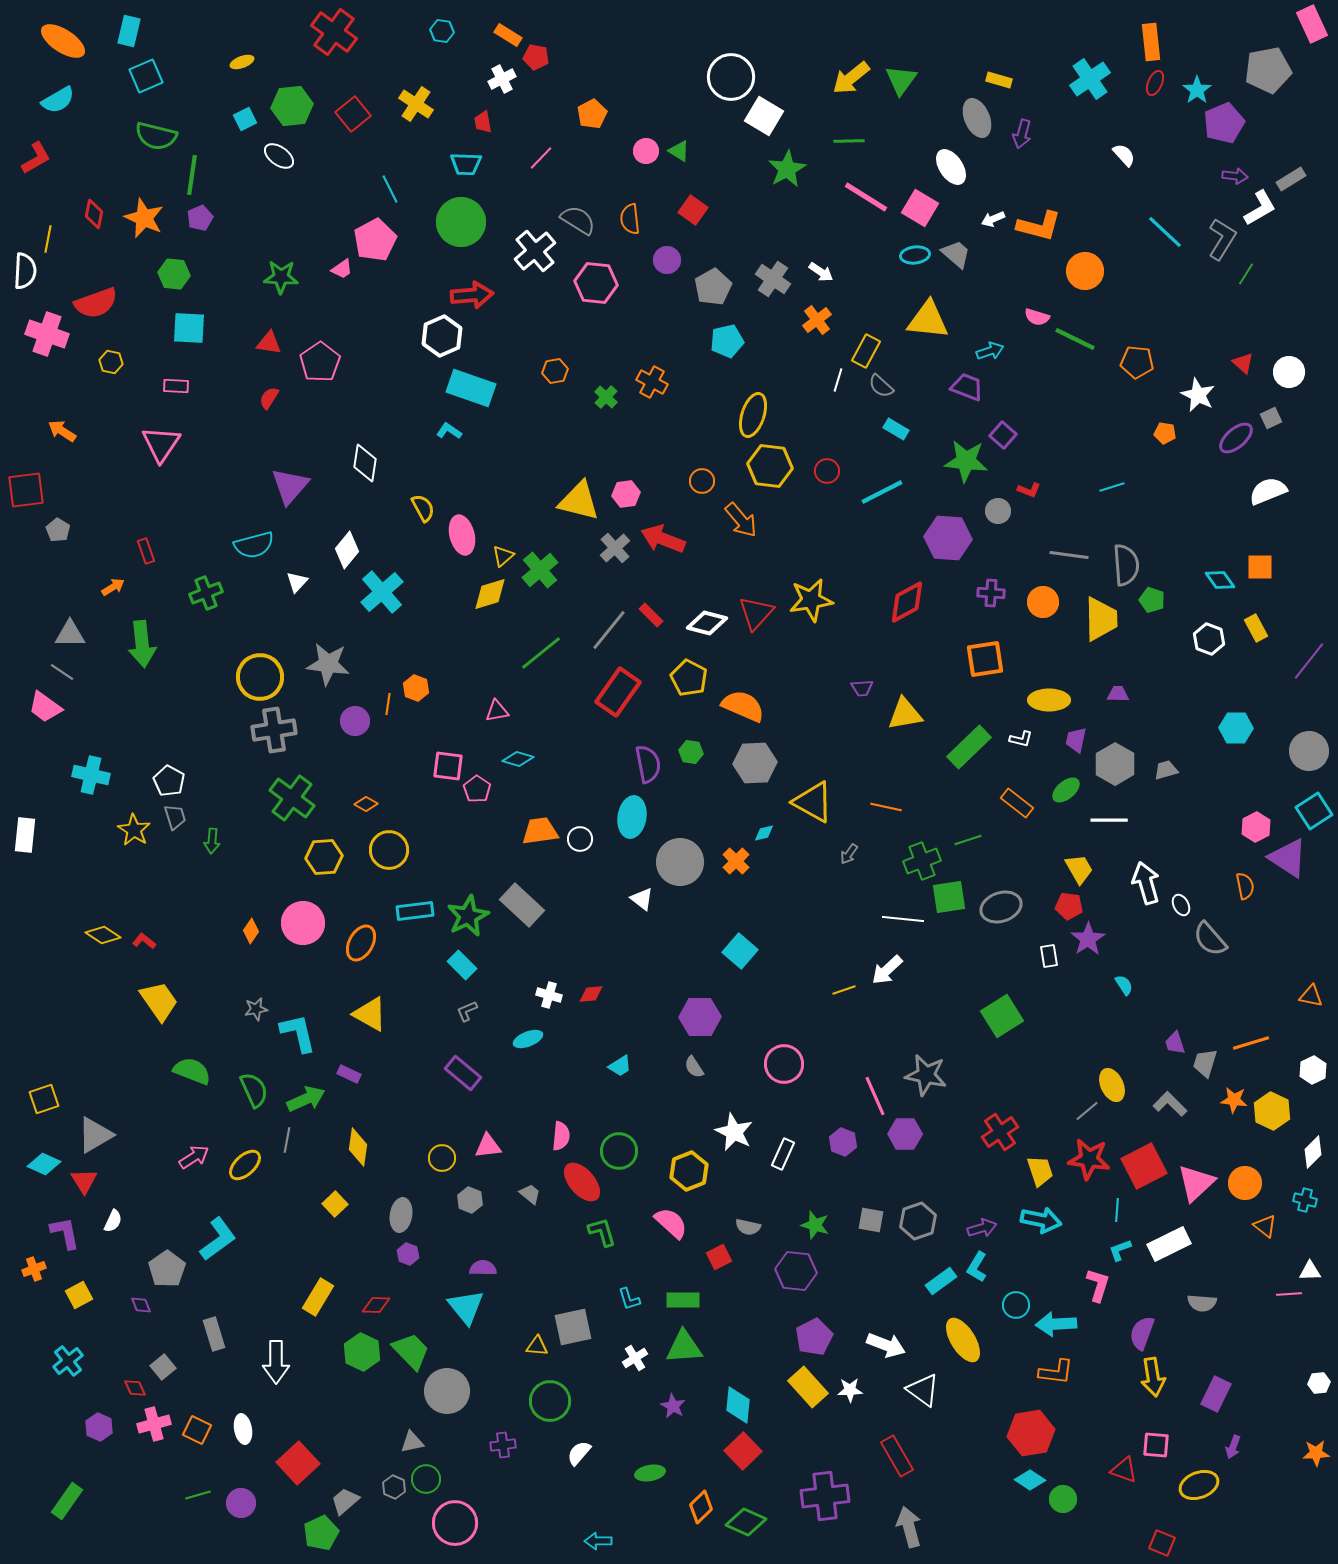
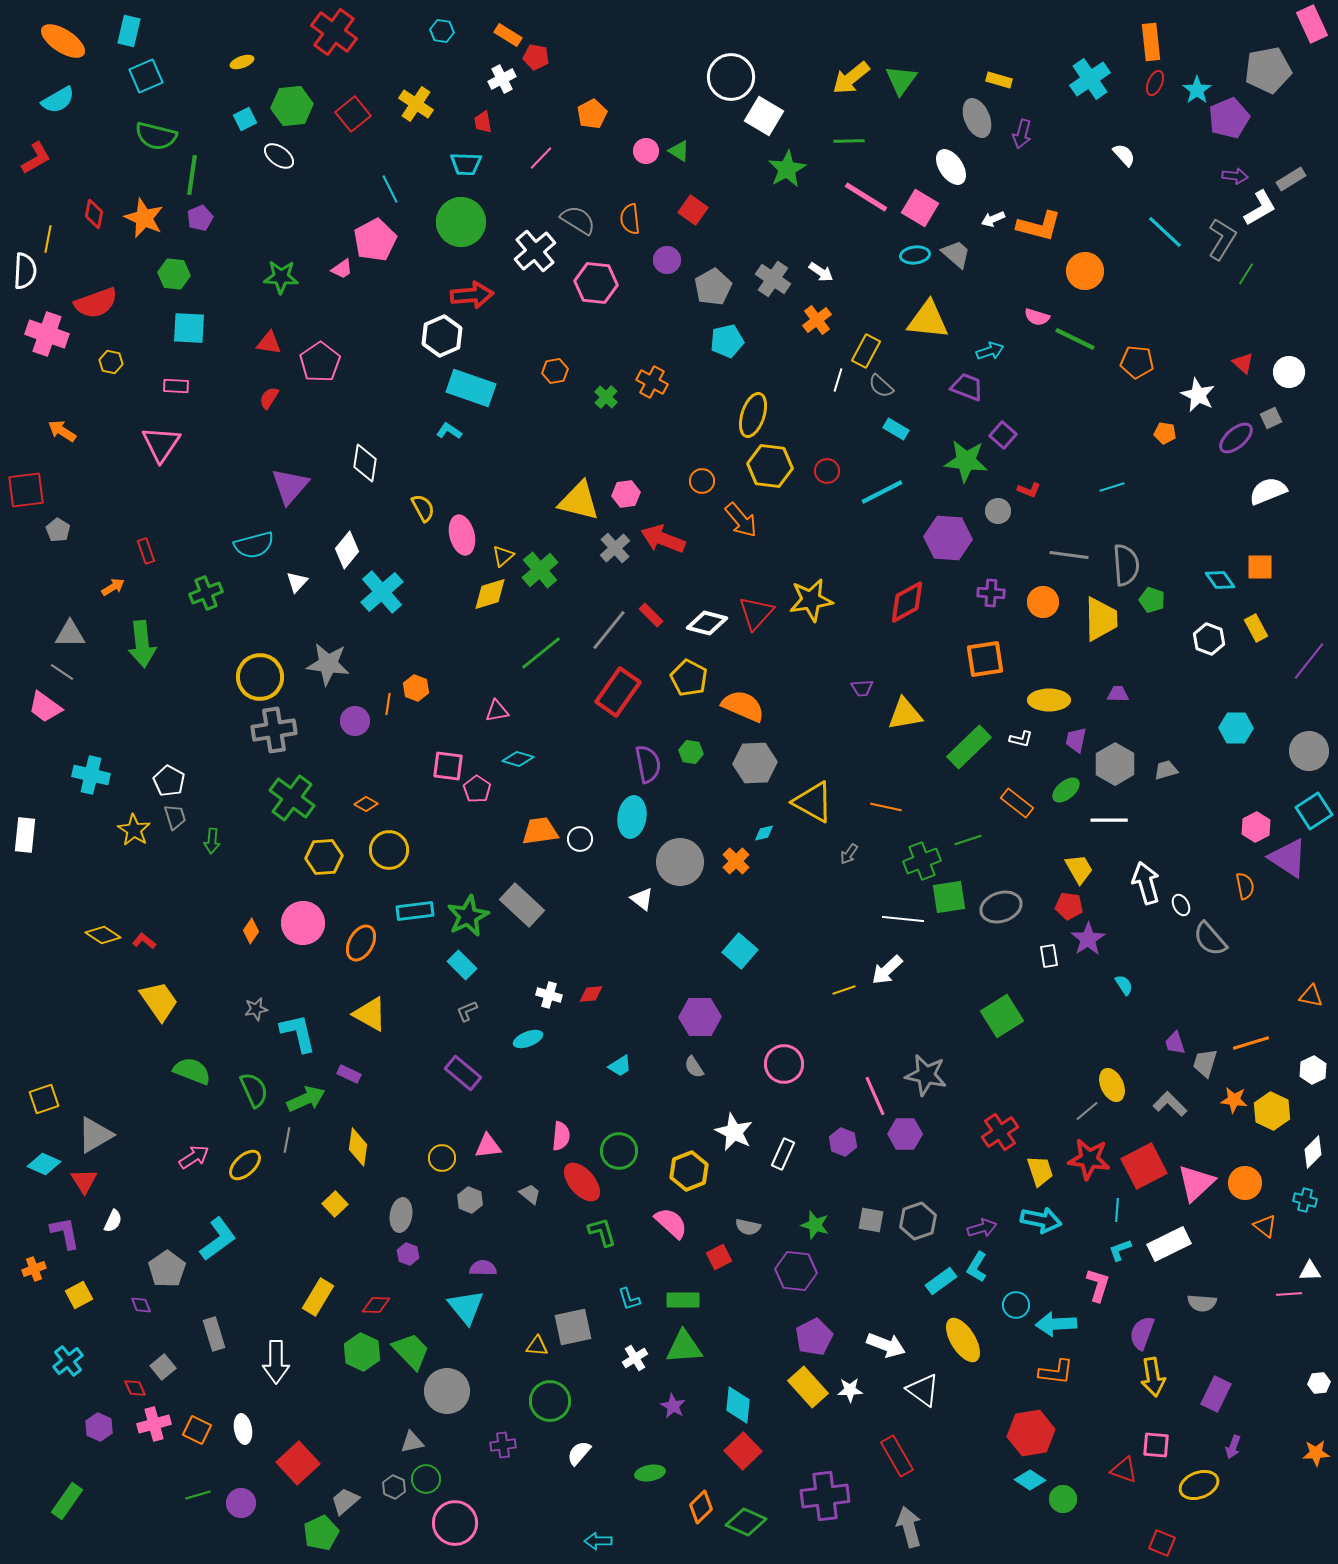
purple pentagon at (1224, 123): moved 5 px right, 5 px up
